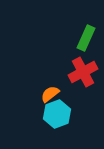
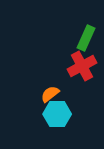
red cross: moved 1 px left, 6 px up
cyan hexagon: rotated 20 degrees clockwise
